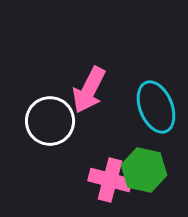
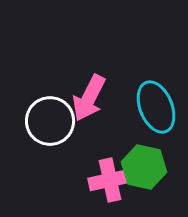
pink arrow: moved 8 px down
green hexagon: moved 3 px up
pink cross: rotated 27 degrees counterclockwise
